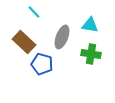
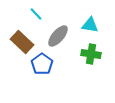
cyan line: moved 2 px right, 2 px down
gray ellipse: moved 4 px left, 1 px up; rotated 20 degrees clockwise
brown rectangle: moved 2 px left
blue pentagon: rotated 20 degrees clockwise
